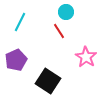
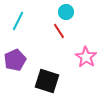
cyan line: moved 2 px left, 1 px up
purple pentagon: moved 1 px left
black square: moved 1 px left; rotated 15 degrees counterclockwise
